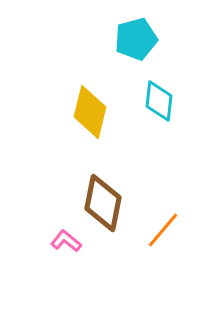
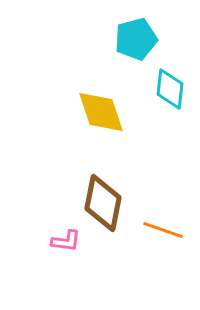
cyan diamond: moved 11 px right, 12 px up
yellow diamond: moved 11 px right; rotated 32 degrees counterclockwise
orange line: rotated 69 degrees clockwise
pink L-shape: rotated 148 degrees clockwise
